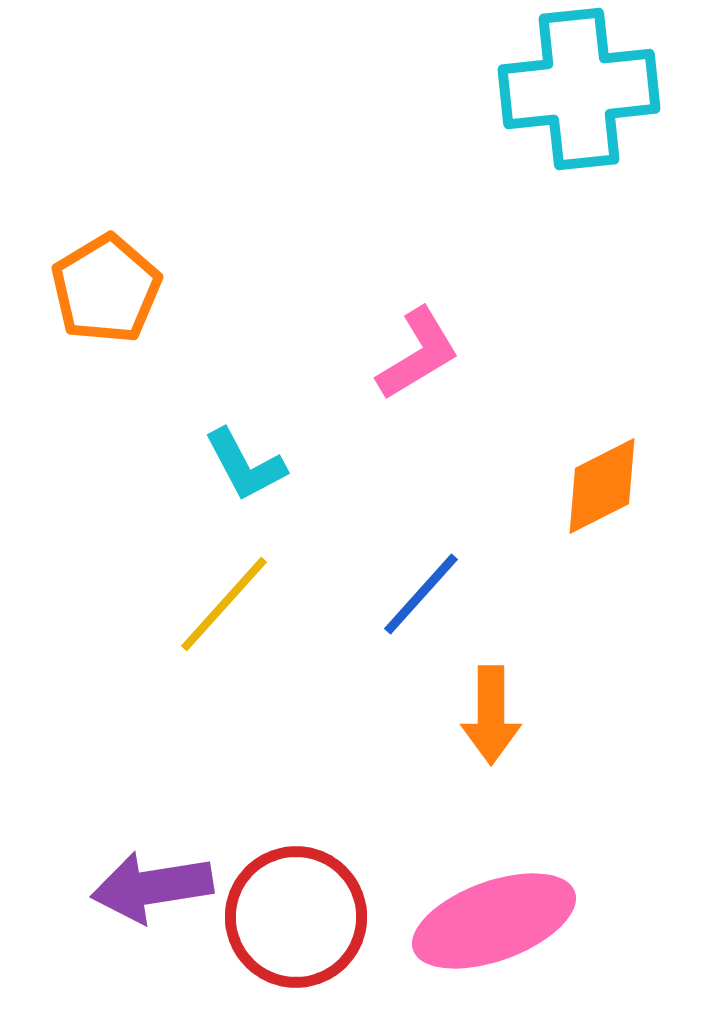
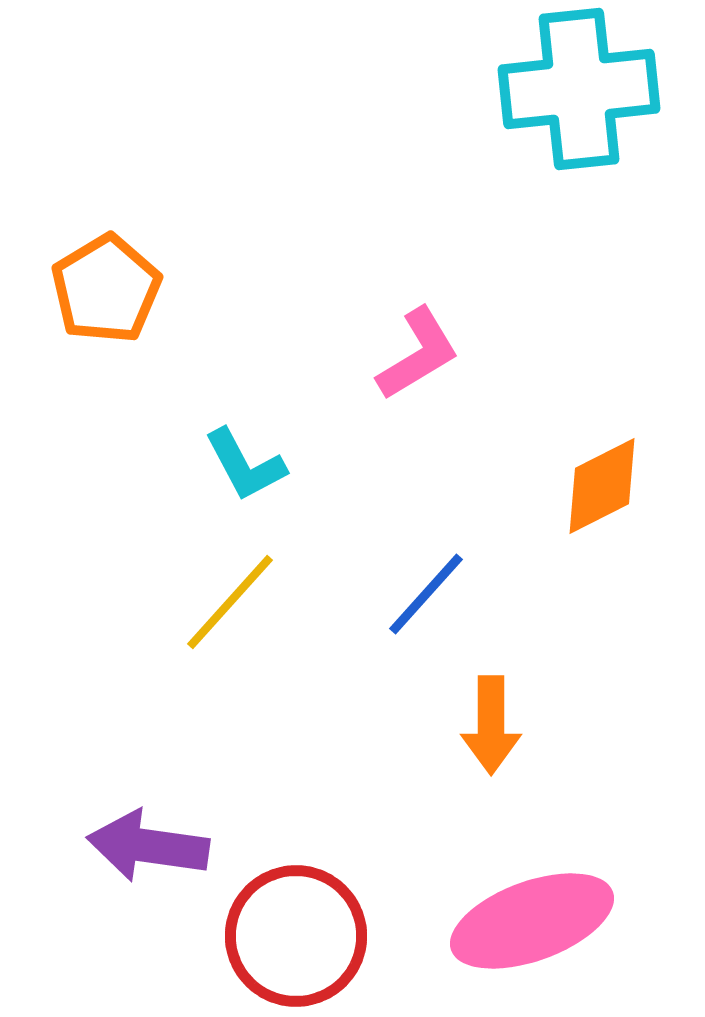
blue line: moved 5 px right
yellow line: moved 6 px right, 2 px up
orange arrow: moved 10 px down
purple arrow: moved 4 px left, 41 px up; rotated 17 degrees clockwise
red circle: moved 19 px down
pink ellipse: moved 38 px right
